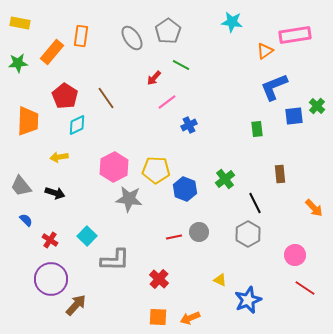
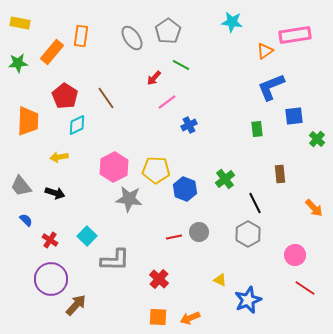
blue L-shape at (274, 87): moved 3 px left
green cross at (317, 106): moved 33 px down
